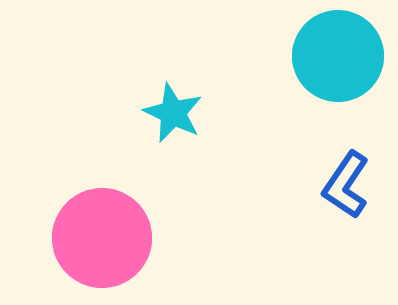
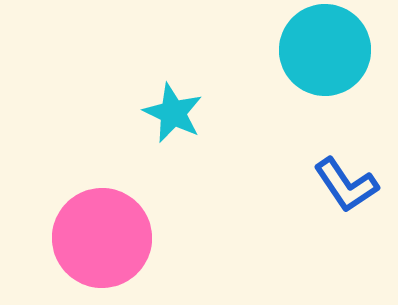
cyan circle: moved 13 px left, 6 px up
blue L-shape: rotated 68 degrees counterclockwise
